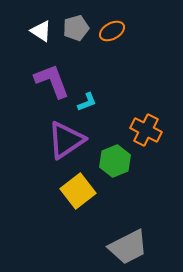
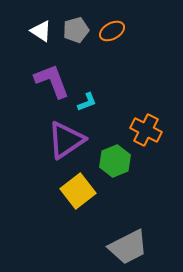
gray pentagon: moved 2 px down
